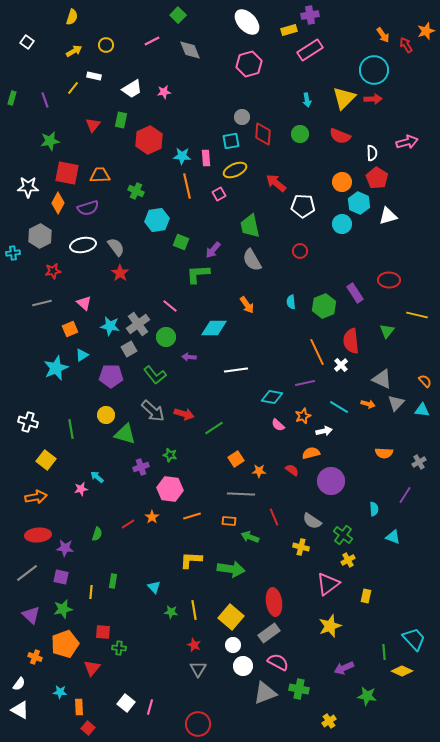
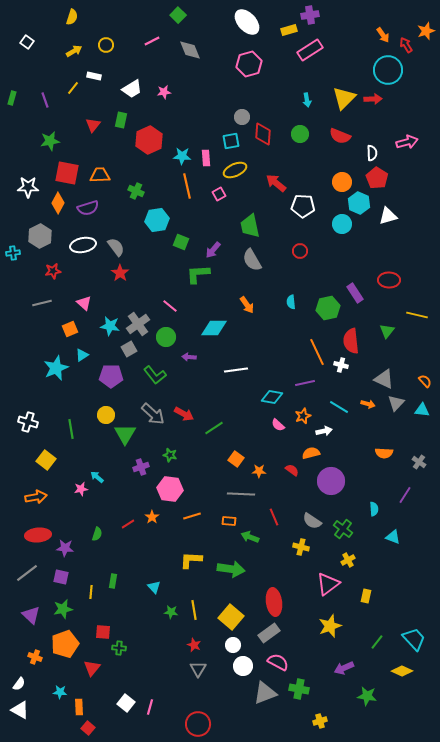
cyan circle at (374, 70): moved 14 px right
green hexagon at (324, 306): moved 4 px right, 2 px down; rotated 10 degrees clockwise
white cross at (341, 365): rotated 32 degrees counterclockwise
gray triangle at (382, 379): moved 2 px right
gray arrow at (153, 411): moved 3 px down
red arrow at (184, 414): rotated 12 degrees clockwise
green triangle at (125, 434): rotated 45 degrees clockwise
orange square at (236, 459): rotated 21 degrees counterclockwise
gray cross at (419, 462): rotated 24 degrees counterclockwise
green cross at (343, 535): moved 6 px up
green line at (384, 652): moved 7 px left, 10 px up; rotated 42 degrees clockwise
yellow cross at (329, 721): moved 9 px left; rotated 16 degrees clockwise
